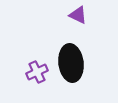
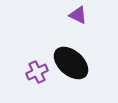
black ellipse: rotated 42 degrees counterclockwise
